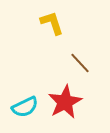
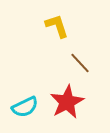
yellow L-shape: moved 5 px right, 3 px down
red star: moved 2 px right
